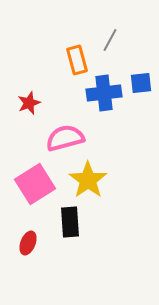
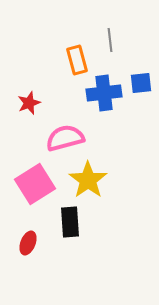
gray line: rotated 35 degrees counterclockwise
